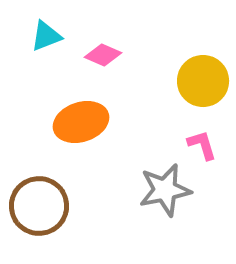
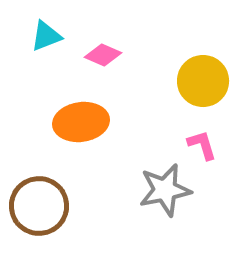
orange ellipse: rotated 10 degrees clockwise
